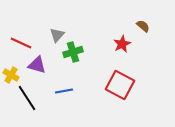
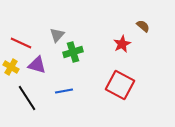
yellow cross: moved 8 px up
